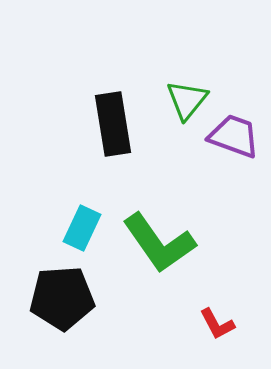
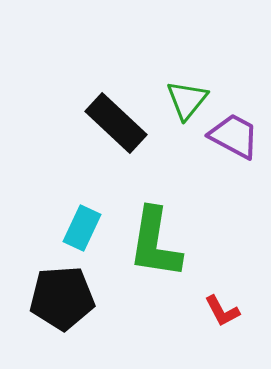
black rectangle: moved 3 px right, 1 px up; rotated 38 degrees counterclockwise
purple trapezoid: rotated 8 degrees clockwise
green L-shape: moved 4 px left; rotated 44 degrees clockwise
red L-shape: moved 5 px right, 13 px up
